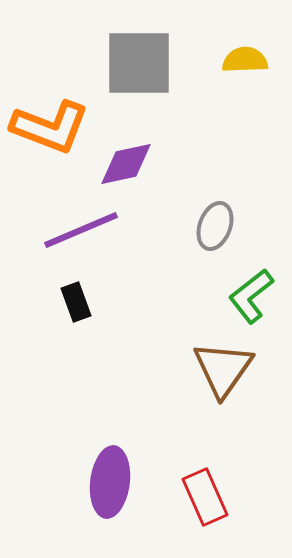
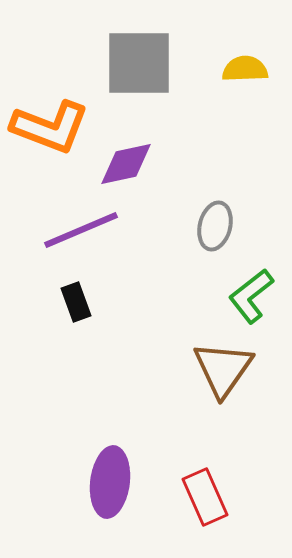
yellow semicircle: moved 9 px down
gray ellipse: rotated 6 degrees counterclockwise
